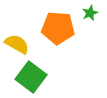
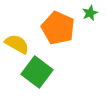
orange pentagon: rotated 20 degrees clockwise
green square: moved 6 px right, 5 px up
